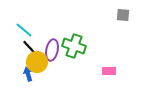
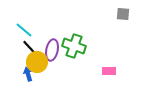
gray square: moved 1 px up
